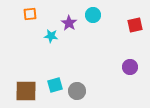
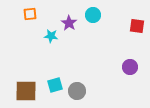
red square: moved 2 px right, 1 px down; rotated 21 degrees clockwise
